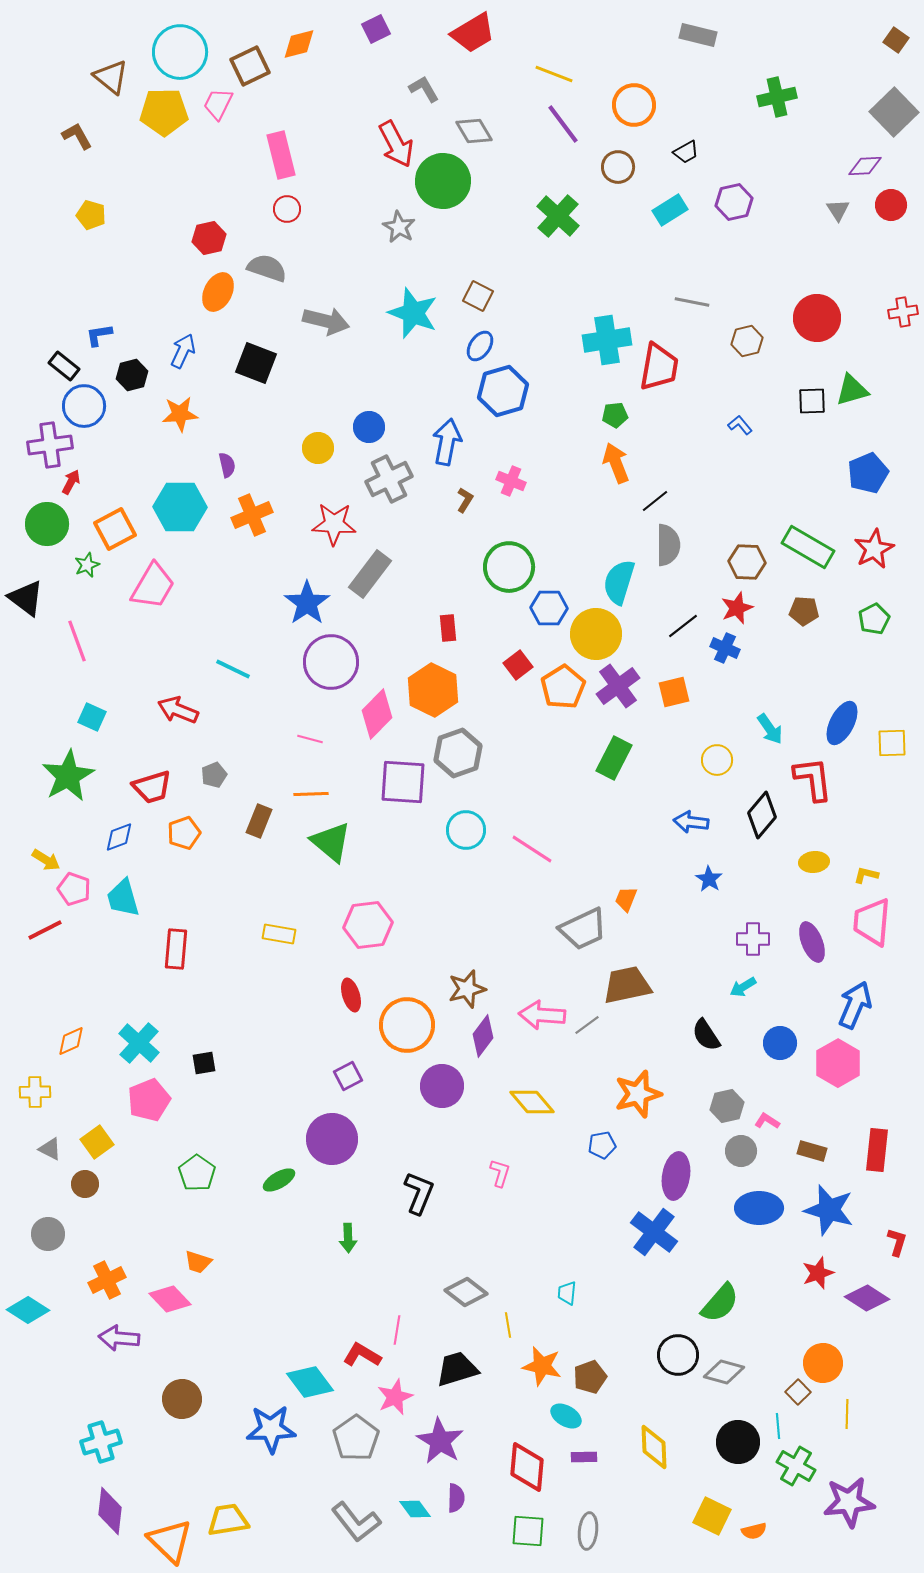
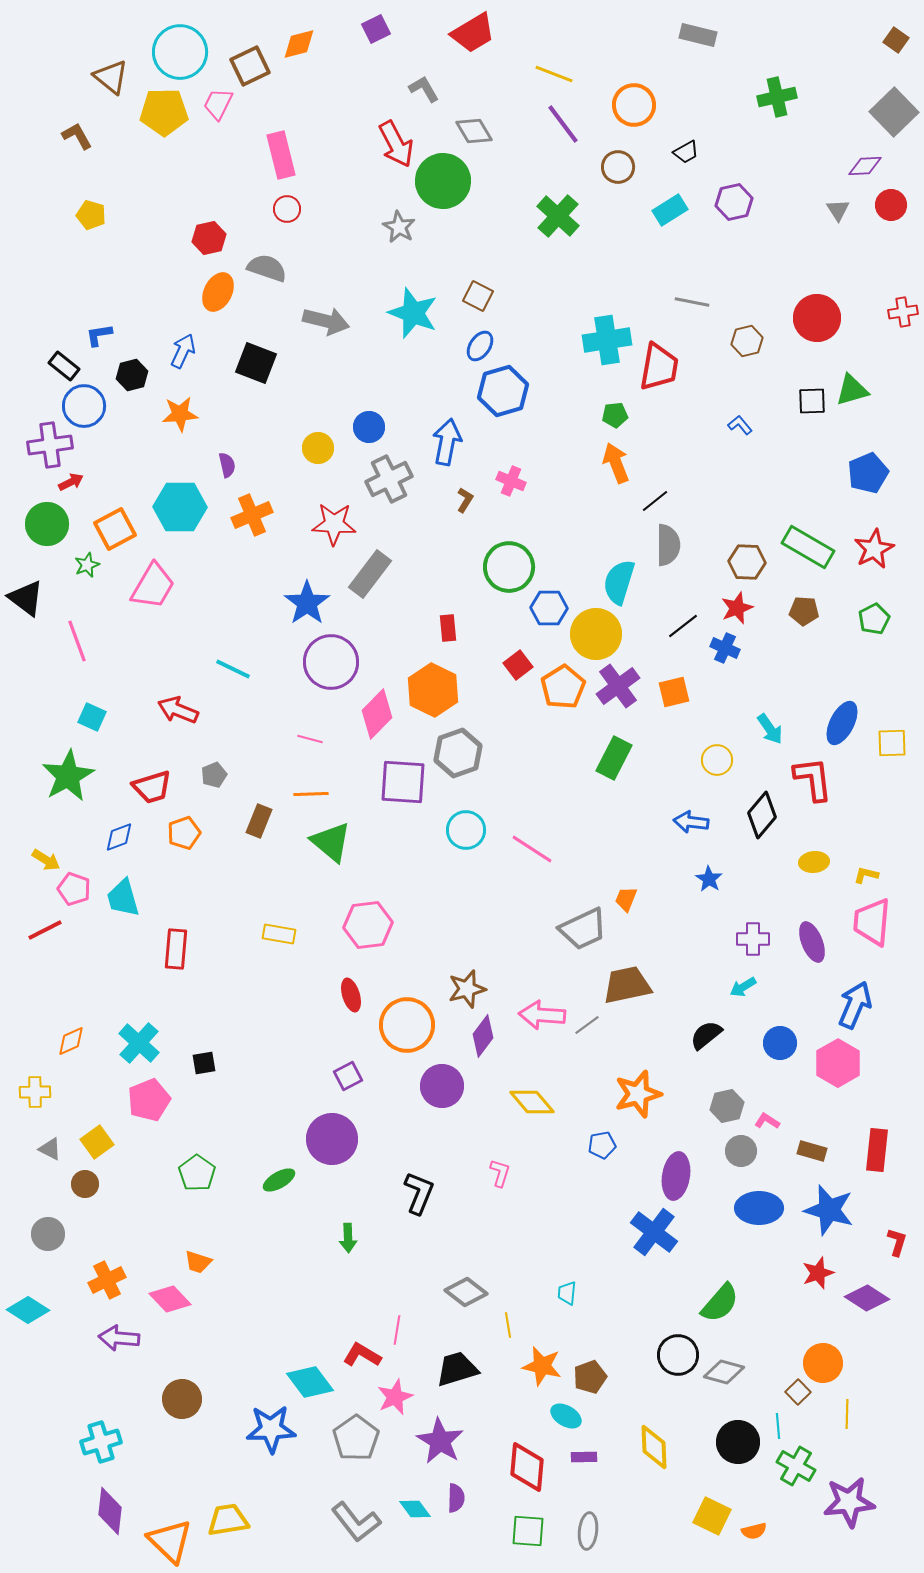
red arrow at (71, 482): rotated 35 degrees clockwise
black semicircle at (706, 1035): rotated 84 degrees clockwise
